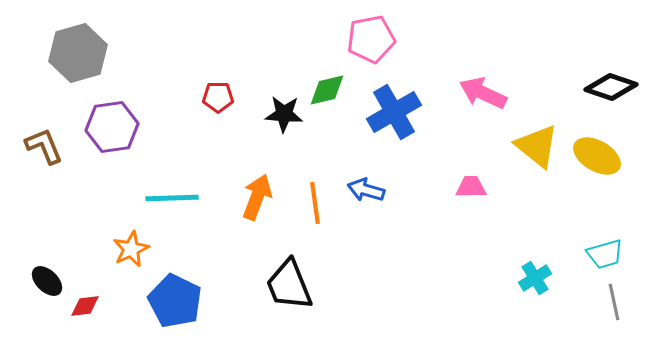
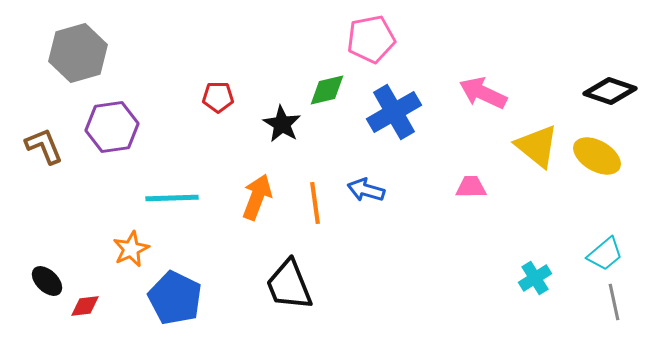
black diamond: moved 1 px left, 4 px down
black star: moved 2 px left, 10 px down; rotated 27 degrees clockwise
cyan trapezoid: rotated 24 degrees counterclockwise
blue pentagon: moved 3 px up
